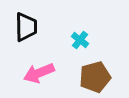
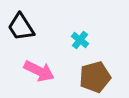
black trapezoid: moved 5 px left; rotated 148 degrees clockwise
pink arrow: moved 2 px up; rotated 132 degrees counterclockwise
